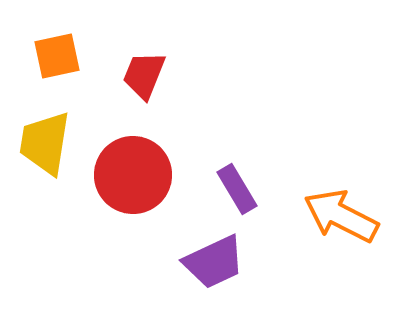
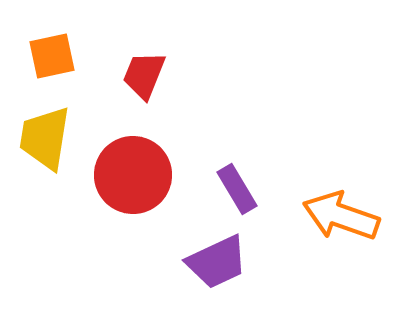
orange square: moved 5 px left
yellow trapezoid: moved 5 px up
orange arrow: rotated 8 degrees counterclockwise
purple trapezoid: moved 3 px right
